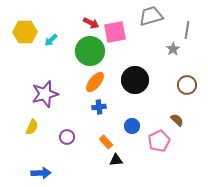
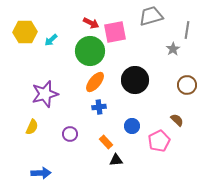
purple circle: moved 3 px right, 3 px up
